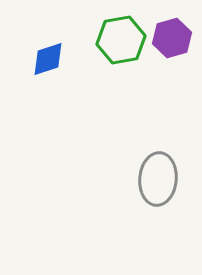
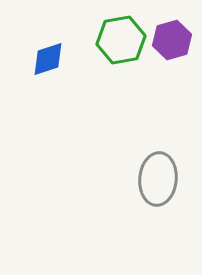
purple hexagon: moved 2 px down
